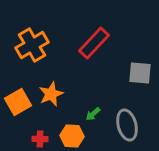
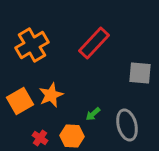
orange star: moved 1 px down
orange square: moved 2 px right, 1 px up
red cross: moved 1 px up; rotated 35 degrees clockwise
